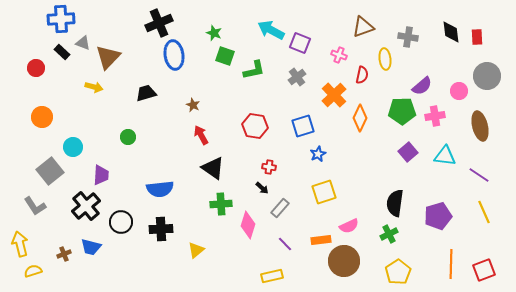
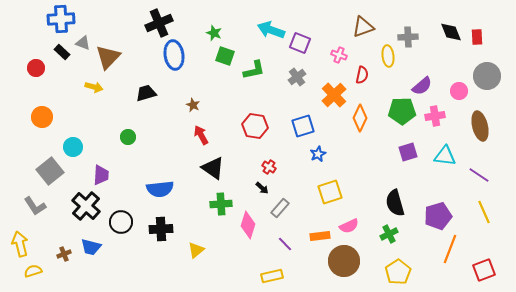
cyan arrow at (271, 30): rotated 8 degrees counterclockwise
black diamond at (451, 32): rotated 15 degrees counterclockwise
gray cross at (408, 37): rotated 12 degrees counterclockwise
yellow ellipse at (385, 59): moved 3 px right, 3 px up
purple square at (408, 152): rotated 24 degrees clockwise
red cross at (269, 167): rotated 24 degrees clockwise
yellow square at (324, 192): moved 6 px right
black semicircle at (395, 203): rotated 24 degrees counterclockwise
black cross at (86, 206): rotated 8 degrees counterclockwise
orange rectangle at (321, 240): moved 1 px left, 4 px up
orange line at (451, 264): moved 1 px left, 15 px up; rotated 20 degrees clockwise
